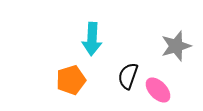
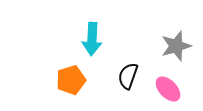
pink ellipse: moved 10 px right, 1 px up
